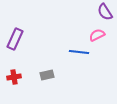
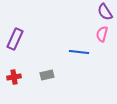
pink semicircle: moved 5 px right, 1 px up; rotated 49 degrees counterclockwise
